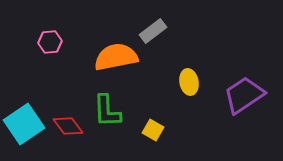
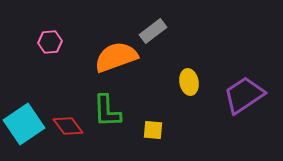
orange semicircle: rotated 9 degrees counterclockwise
yellow square: rotated 25 degrees counterclockwise
